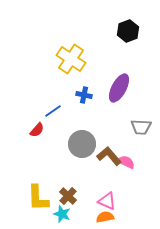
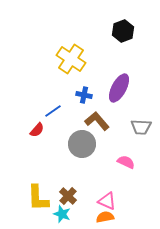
black hexagon: moved 5 px left
brown L-shape: moved 12 px left, 35 px up
